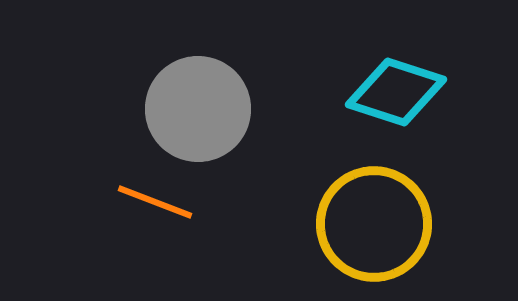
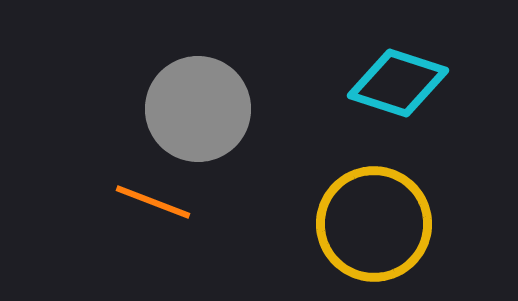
cyan diamond: moved 2 px right, 9 px up
orange line: moved 2 px left
